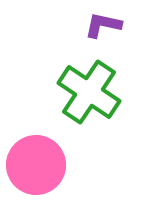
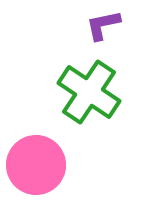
purple L-shape: rotated 24 degrees counterclockwise
